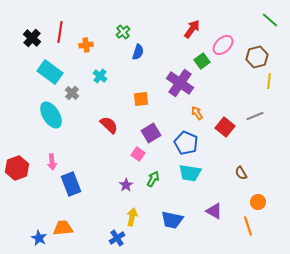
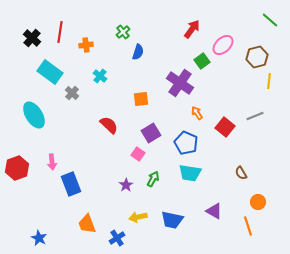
cyan ellipse: moved 17 px left
yellow arrow: moved 6 px right; rotated 114 degrees counterclockwise
orange trapezoid: moved 24 px right, 4 px up; rotated 105 degrees counterclockwise
